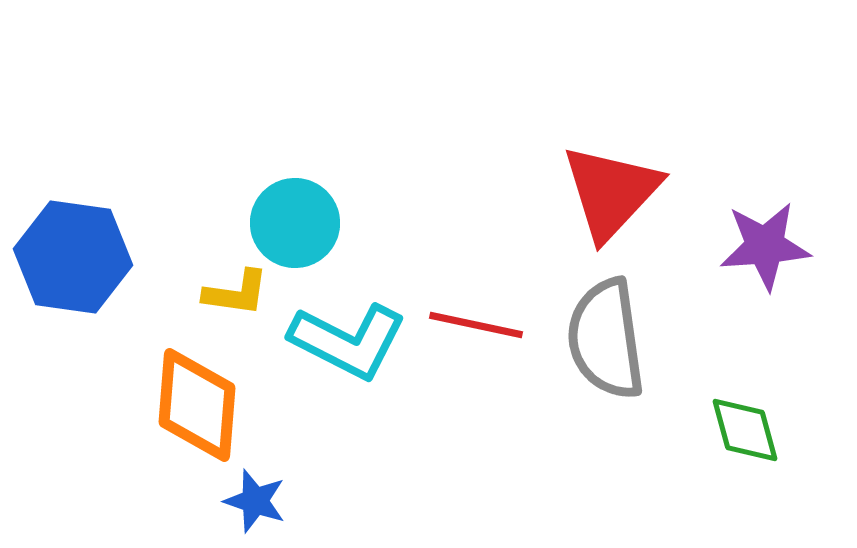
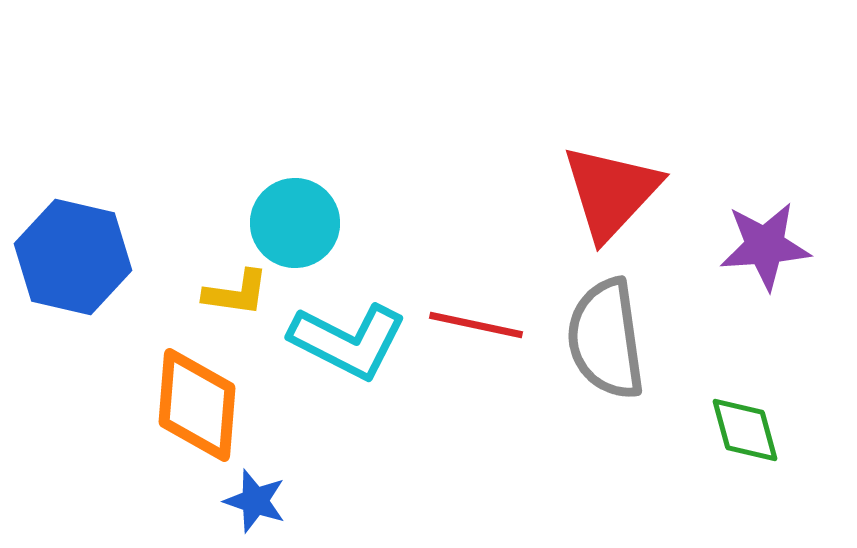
blue hexagon: rotated 5 degrees clockwise
